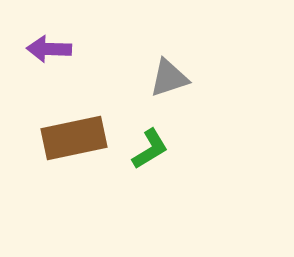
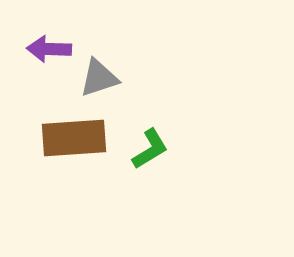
gray triangle: moved 70 px left
brown rectangle: rotated 8 degrees clockwise
